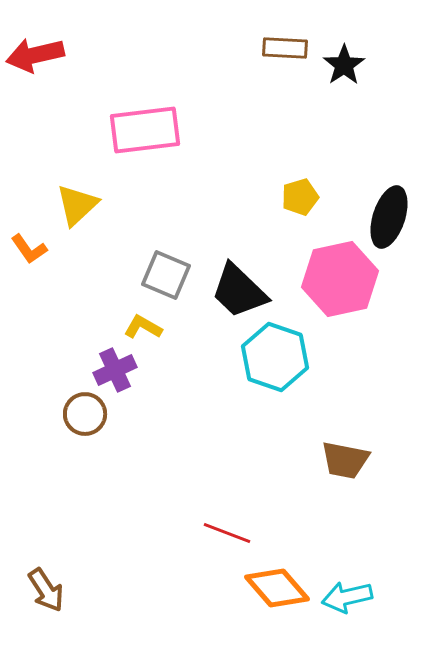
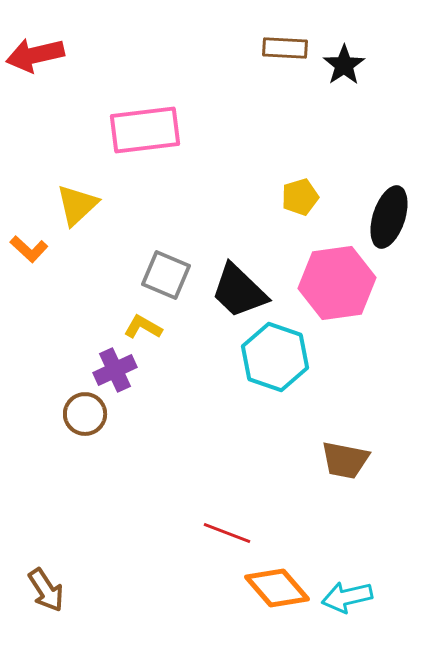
orange L-shape: rotated 12 degrees counterclockwise
pink hexagon: moved 3 px left, 4 px down; rotated 4 degrees clockwise
